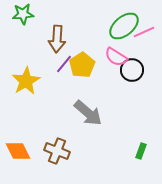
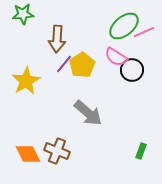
orange diamond: moved 10 px right, 3 px down
